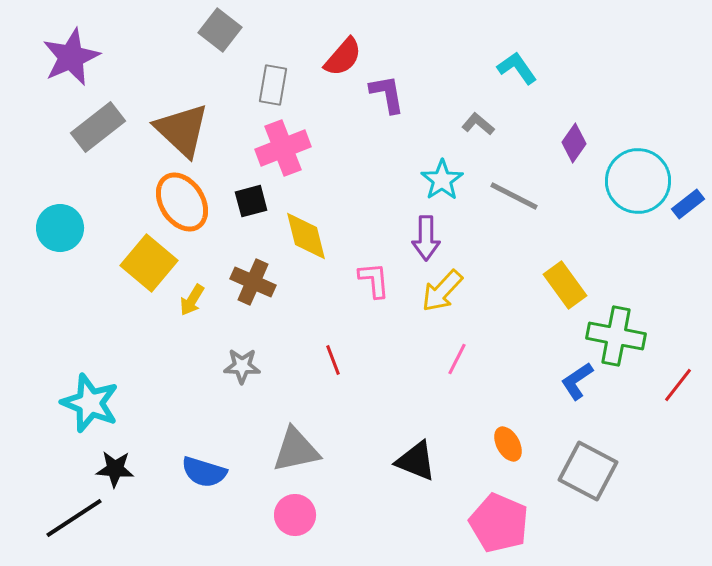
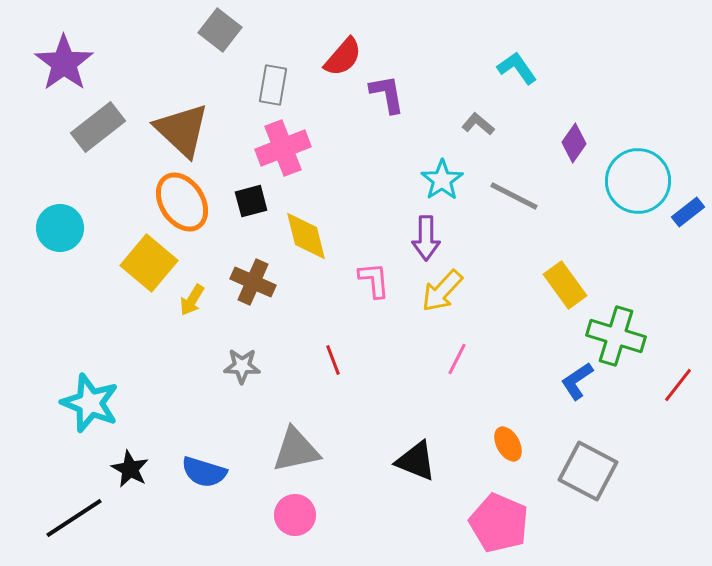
purple star at (71, 57): moved 7 px left, 6 px down; rotated 12 degrees counterclockwise
blue rectangle at (688, 204): moved 8 px down
green cross at (616, 336): rotated 6 degrees clockwise
black star at (115, 469): moved 15 px right; rotated 24 degrees clockwise
